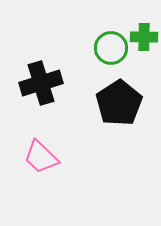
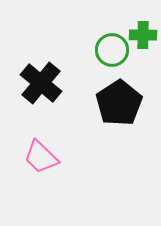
green cross: moved 1 px left, 2 px up
green circle: moved 1 px right, 2 px down
black cross: rotated 33 degrees counterclockwise
